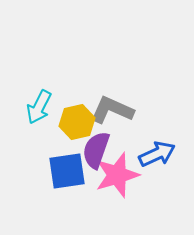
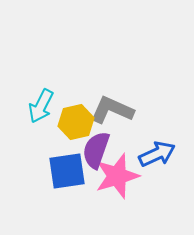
cyan arrow: moved 2 px right, 1 px up
yellow hexagon: moved 1 px left
pink star: moved 1 px down
